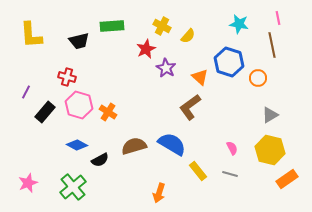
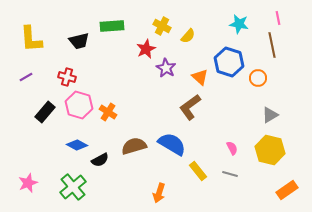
yellow L-shape: moved 4 px down
purple line: moved 15 px up; rotated 32 degrees clockwise
orange rectangle: moved 11 px down
